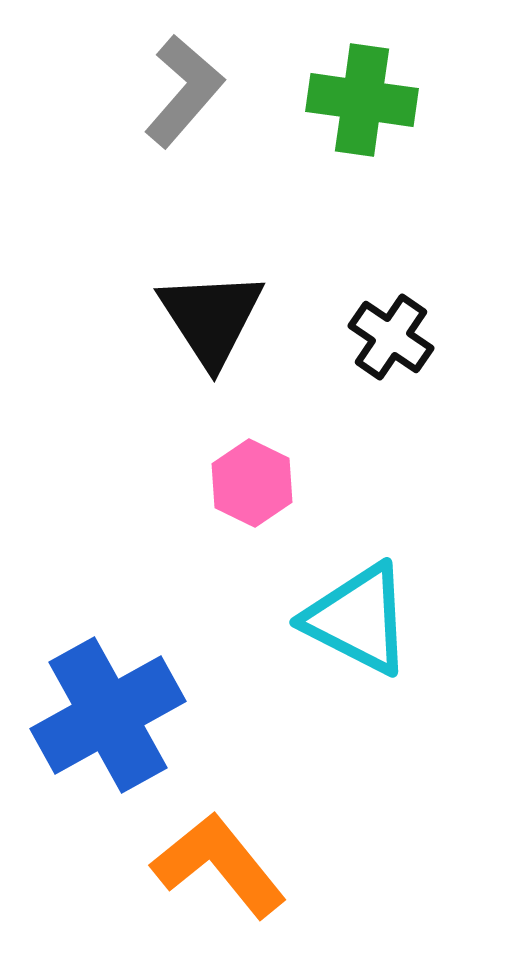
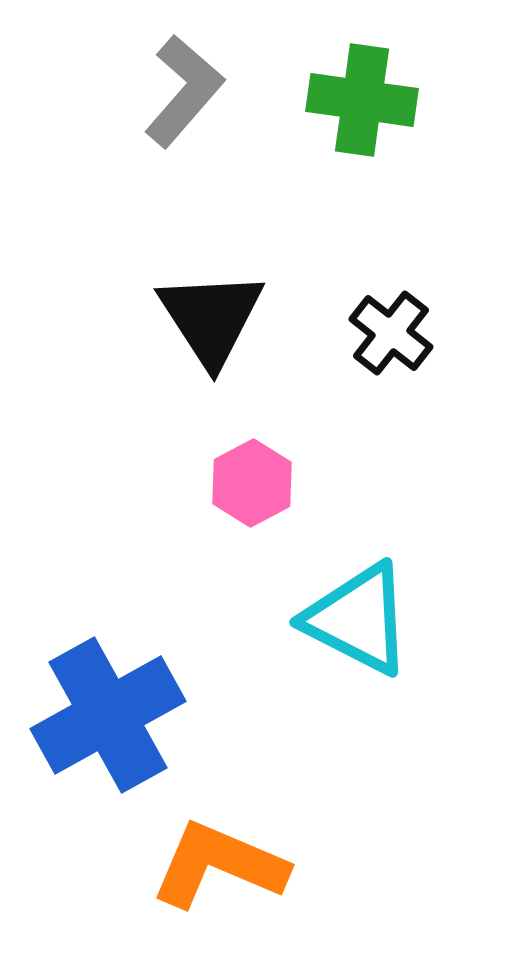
black cross: moved 4 px up; rotated 4 degrees clockwise
pink hexagon: rotated 6 degrees clockwise
orange L-shape: rotated 28 degrees counterclockwise
